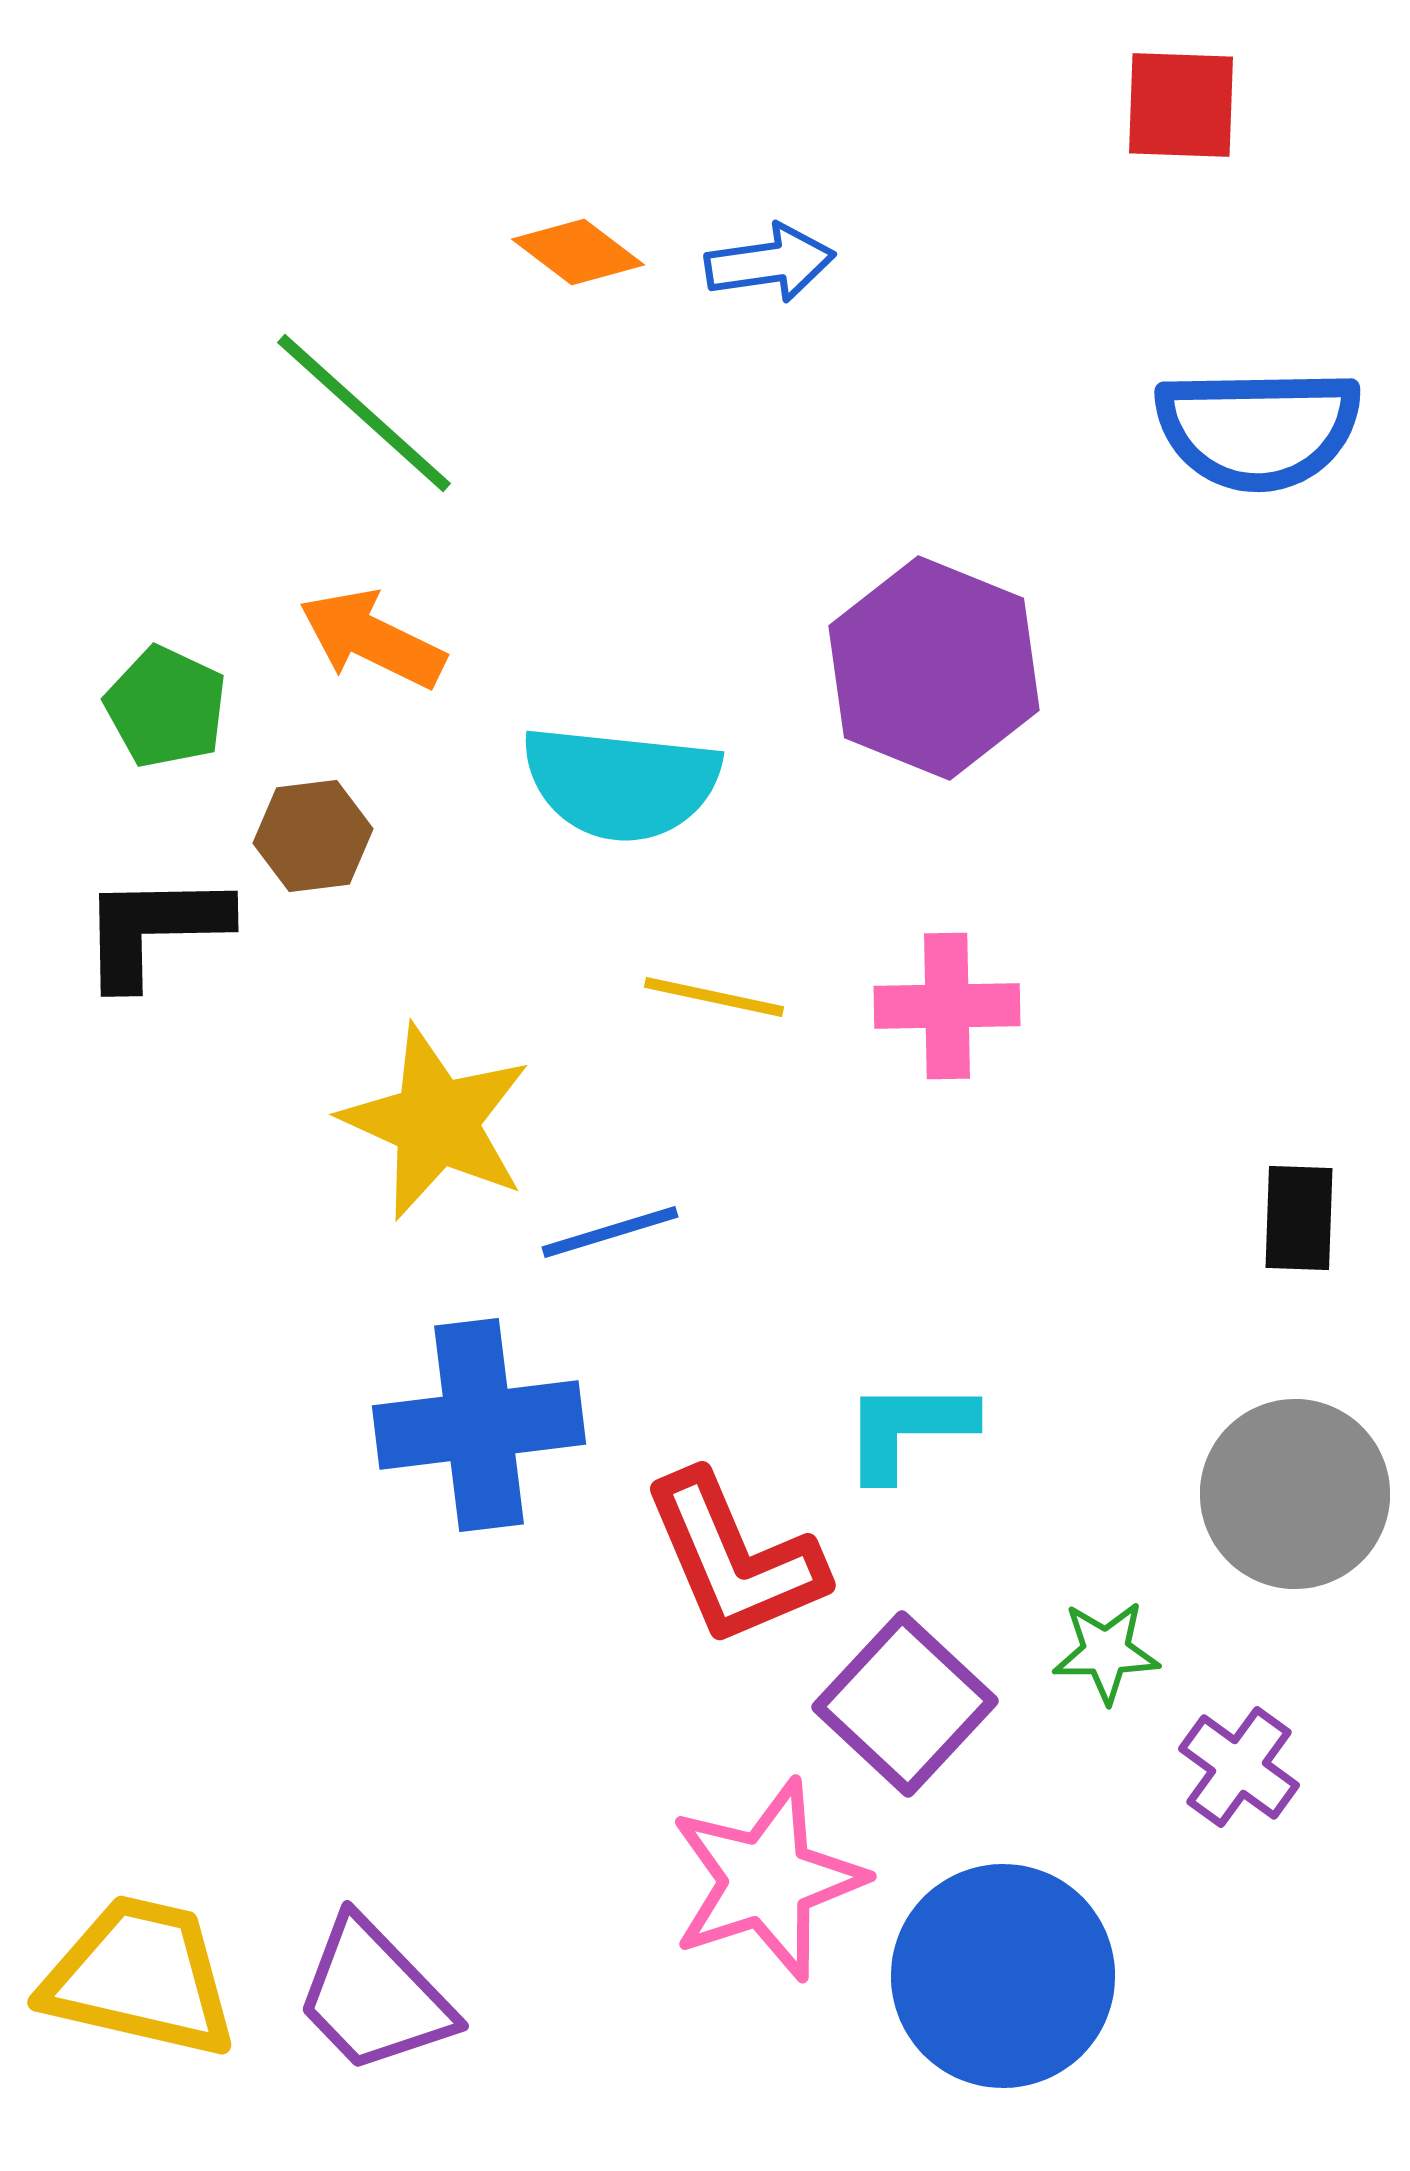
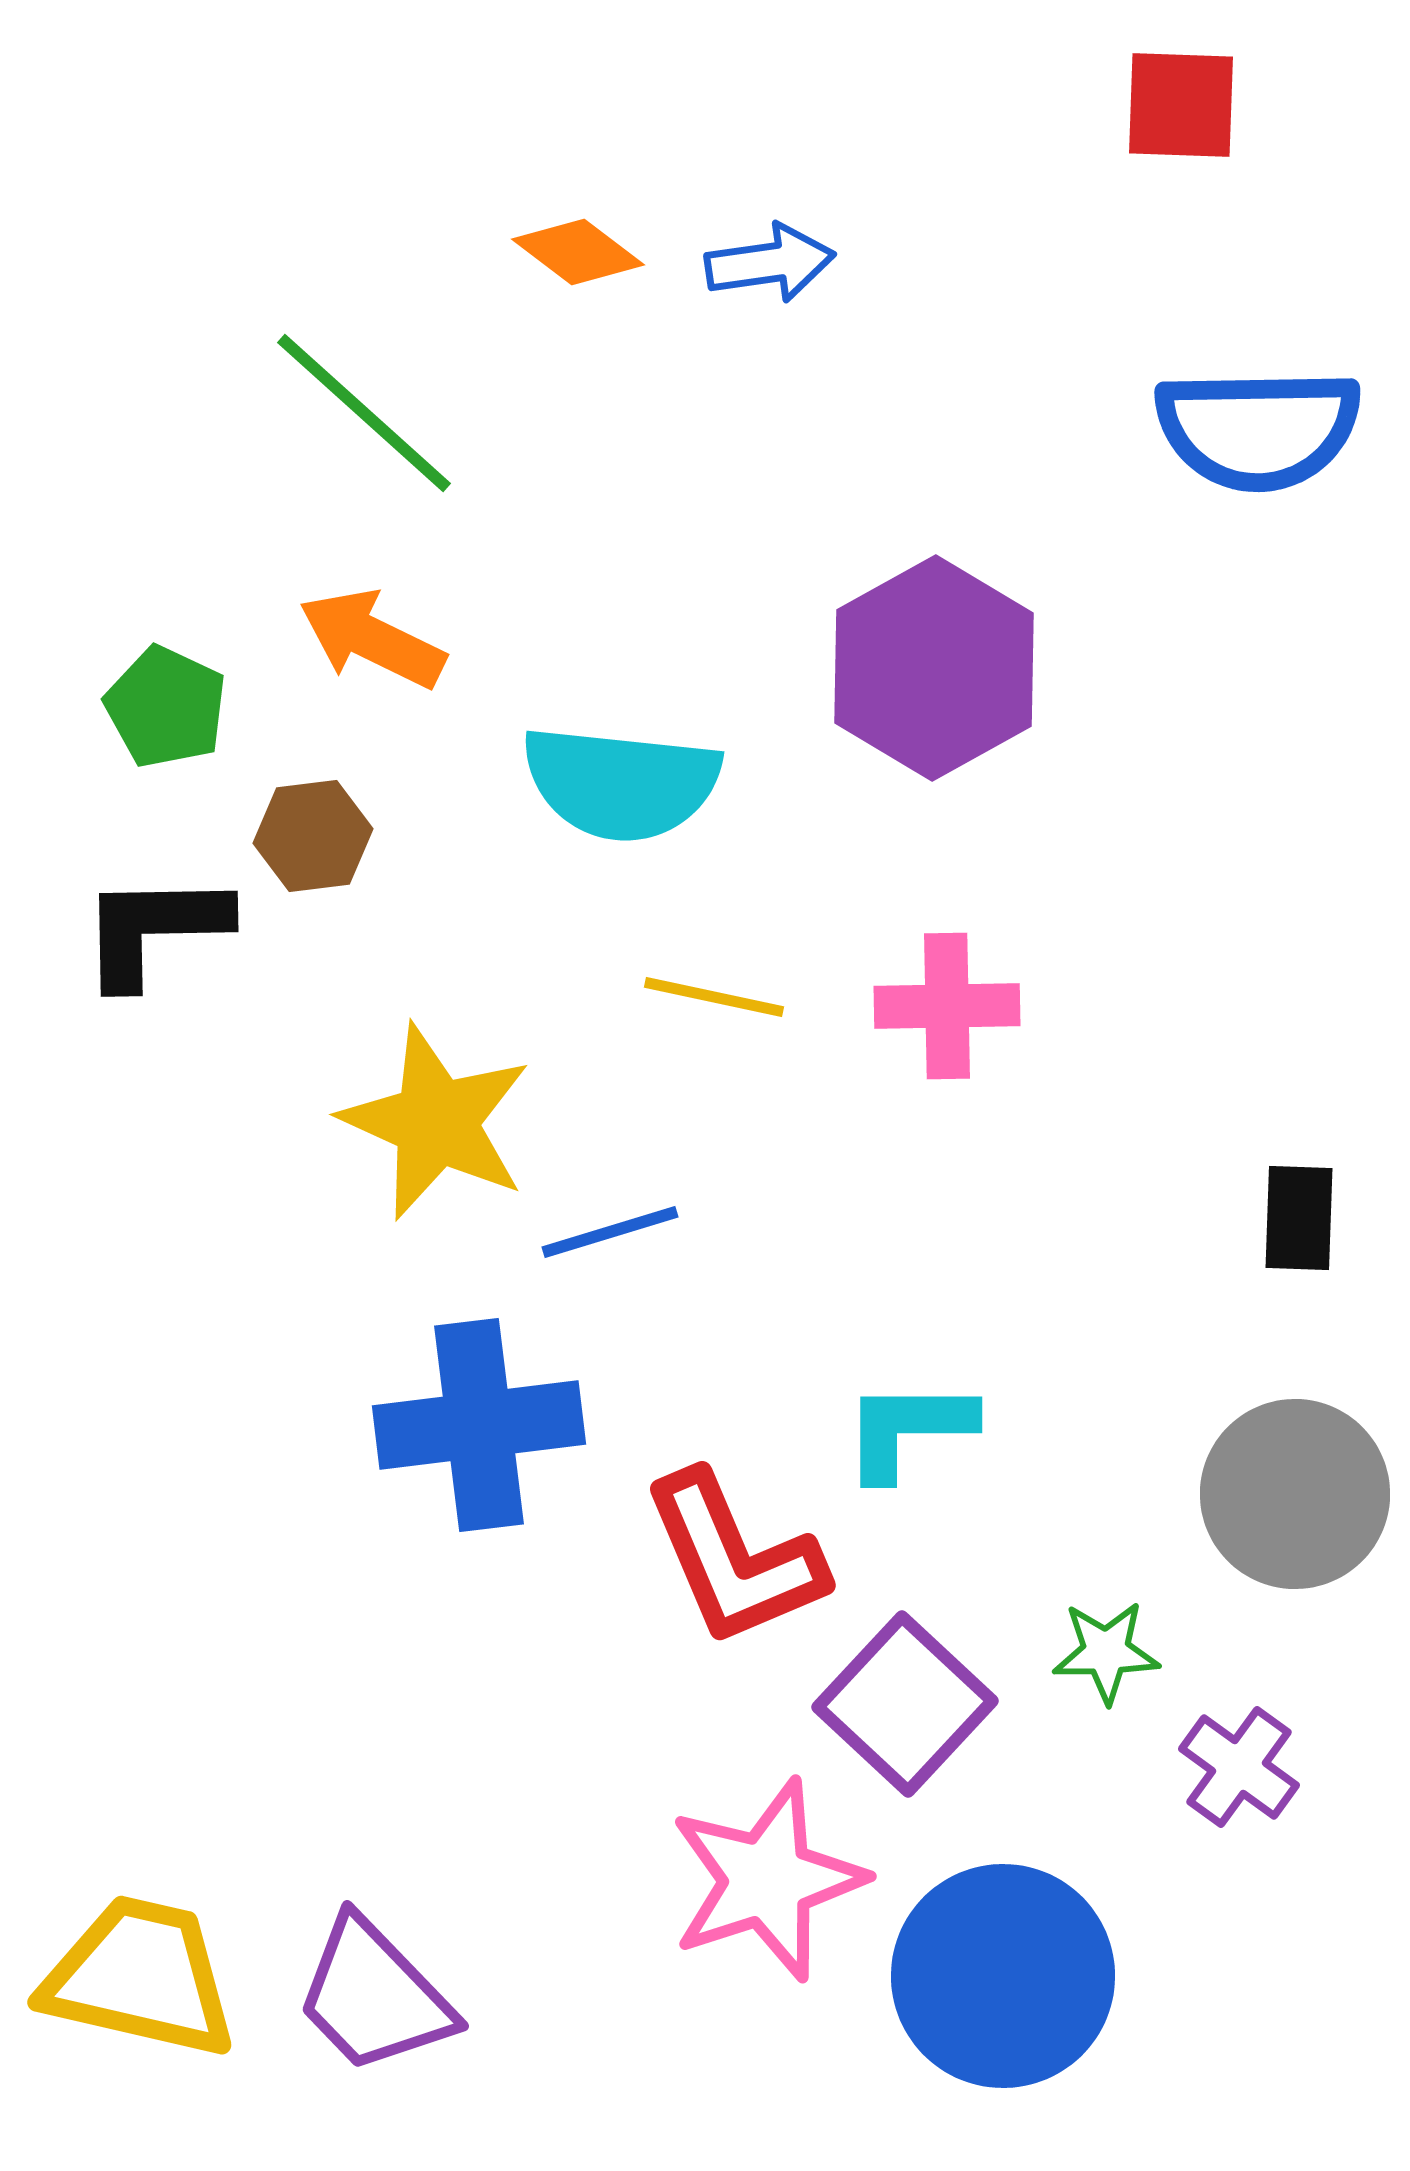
purple hexagon: rotated 9 degrees clockwise
